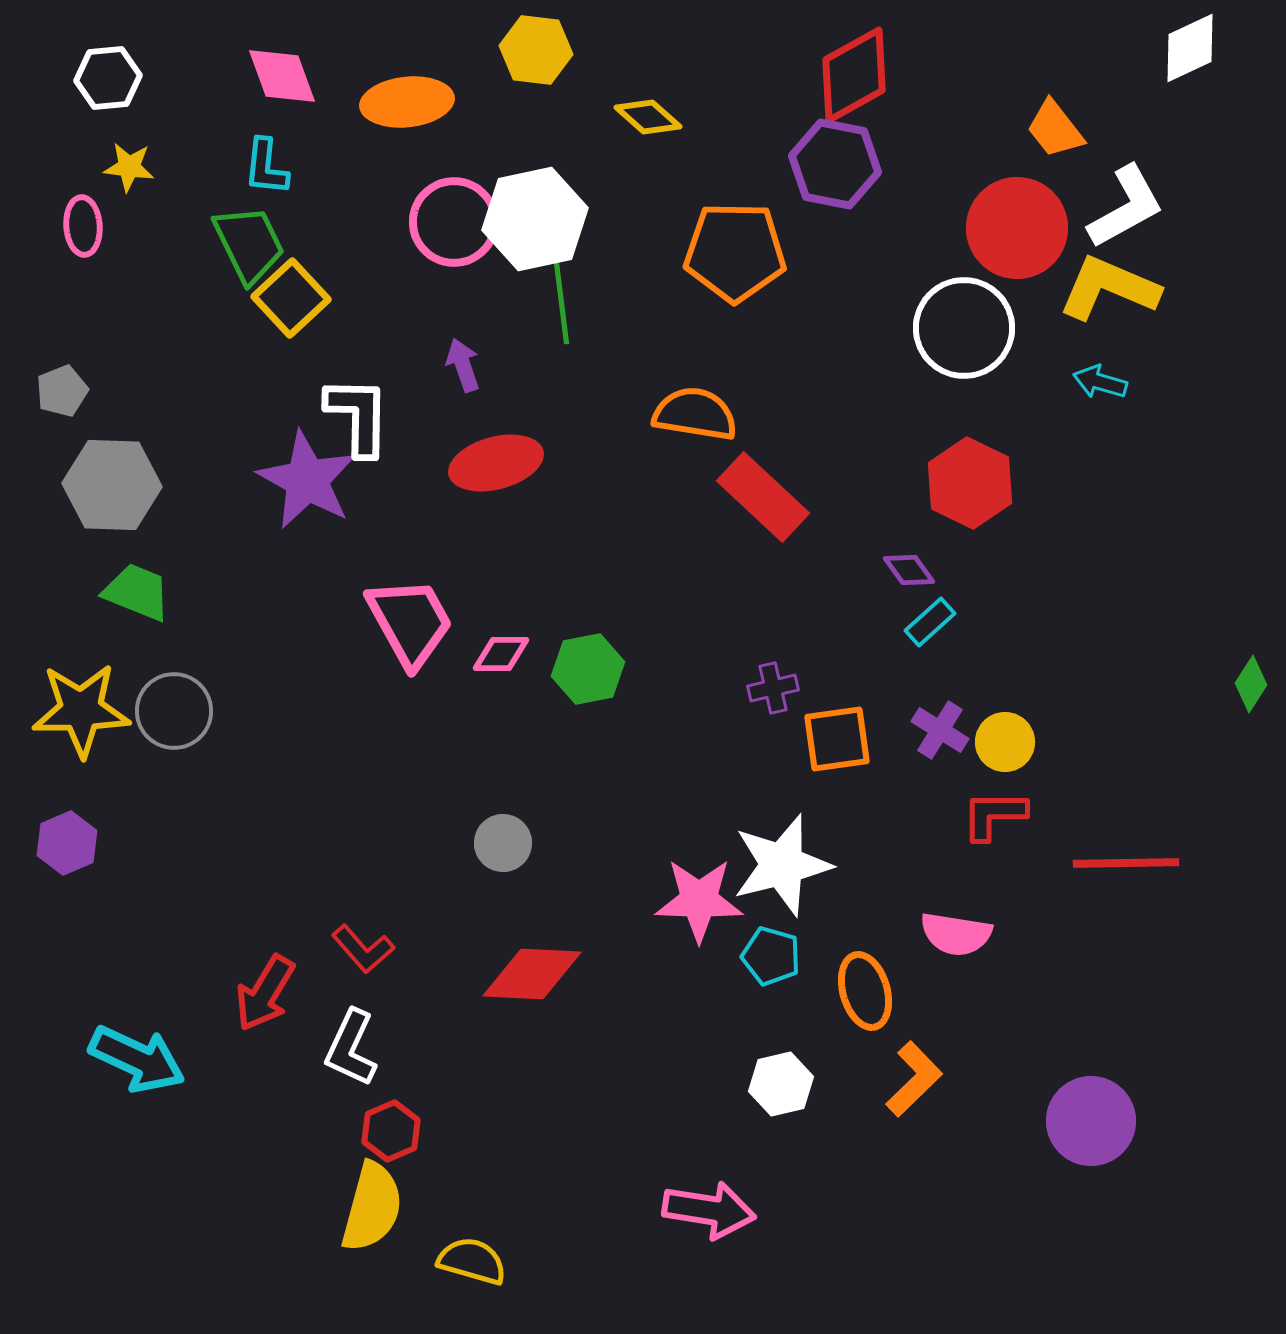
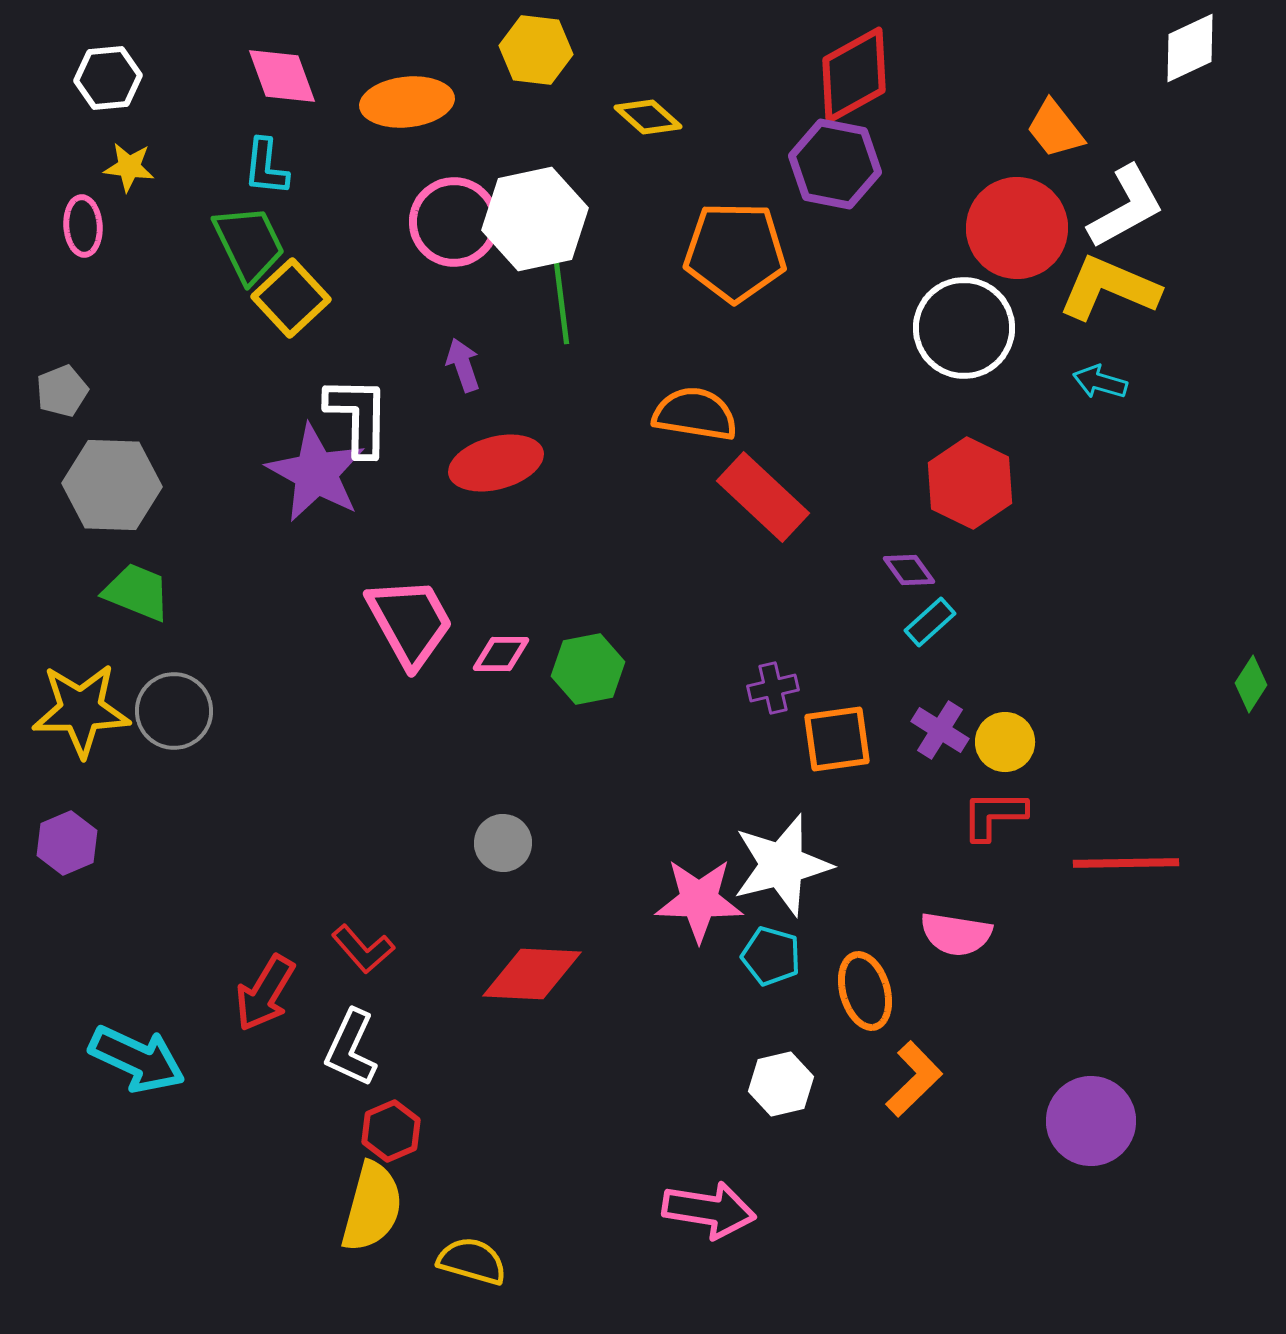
purple star at (307, 480): moved 9 px right, 7 px up
